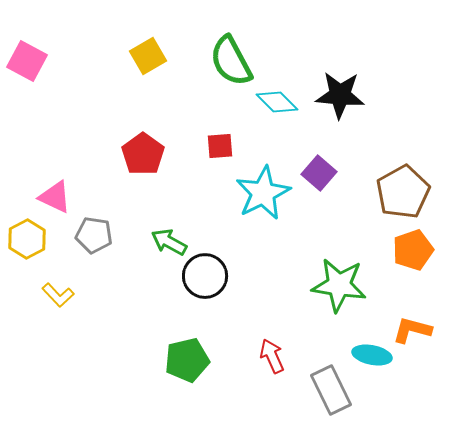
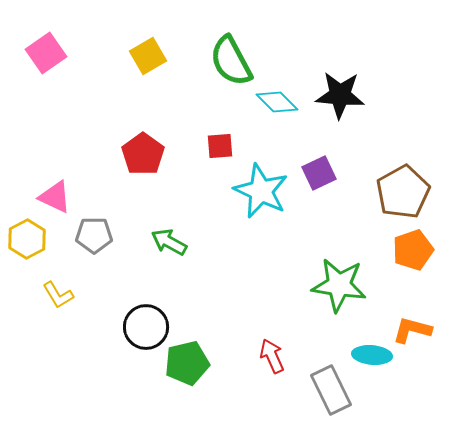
pink square: moved 19 px right, 8 px up; rotated 27 degrees clockwise
purple square: rotated 24 degrees clockwise
cyan star: moved 2 px left, 2 px up; rotated 20 degrees counterclockwise
gray pentagon: rotated 9 degrees counterclockwise
black circle: moved 59 px left, 51 px down
yellow L-shape: rotated 12 degrees clockwise
cyan ellipse: rotated 6 degrees counterclockwise
green pentagon: moved 3 px down
